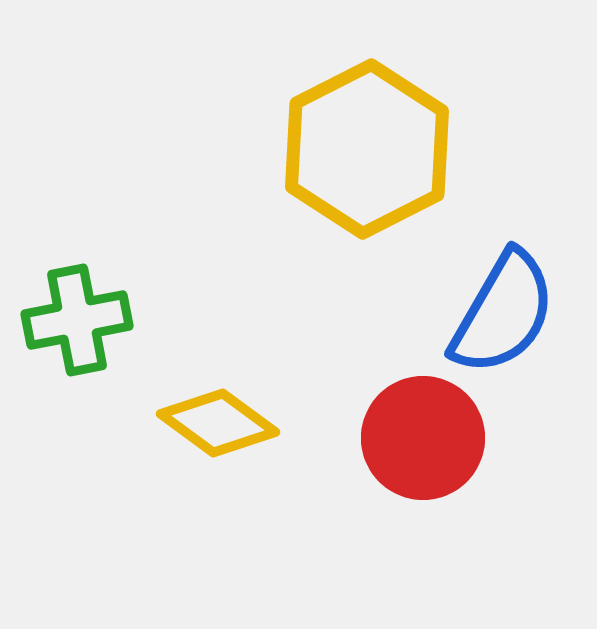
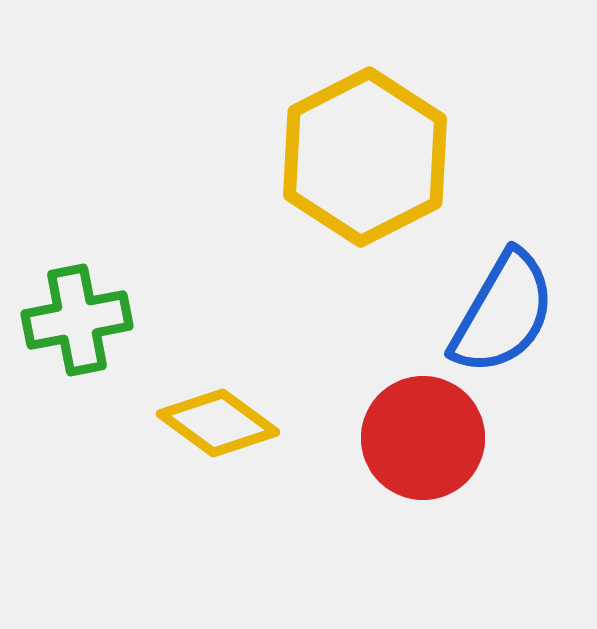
yellow hexagon: moved 2 px left, 8 px down
